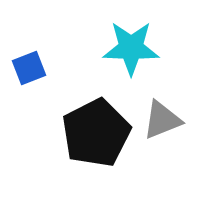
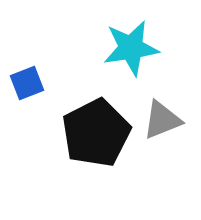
cyan star: rotated 10 degrees counterclockwise
blue square: moved 2 px left, 15 px down
